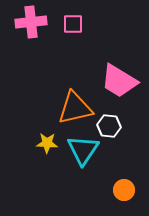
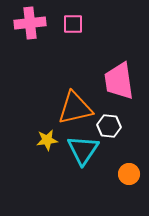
pink cross: moved 1 px left, 1 px down
pink trapezoid: rotated 51 degrees clockwise
yellow star: moved 3 px up; rotated 10 degrees counterclockwise
orange circle: moved 5 px right, 16 px up
